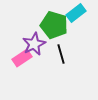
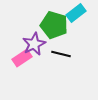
black line: rotated 60 degrees counterclockwise
